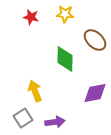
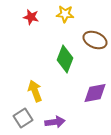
brown ellipse: rotated 20 degrees counterclockwise
green diamond: rotated 20 degrees clockwise
